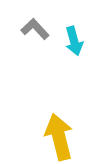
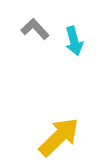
yellow arrow: rotated 60 degrees clockwise
